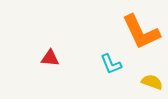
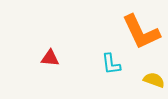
cyan L-shape: rotated 15 degrees clockwise
yellow semicircle: moved 2 px right, 2 px up
